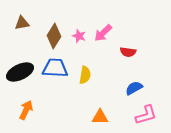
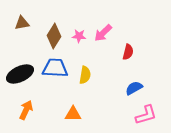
pink star: rotated 16 degrees counterclockwise
red semicircle: rotated 84 degrees counterclockwise
black ellipse: moved 2 px down
orange triangle: moved 27 px left, 3 px up
